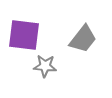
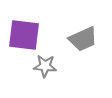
gray trapezoid: rotated 28 degrees clockwise
